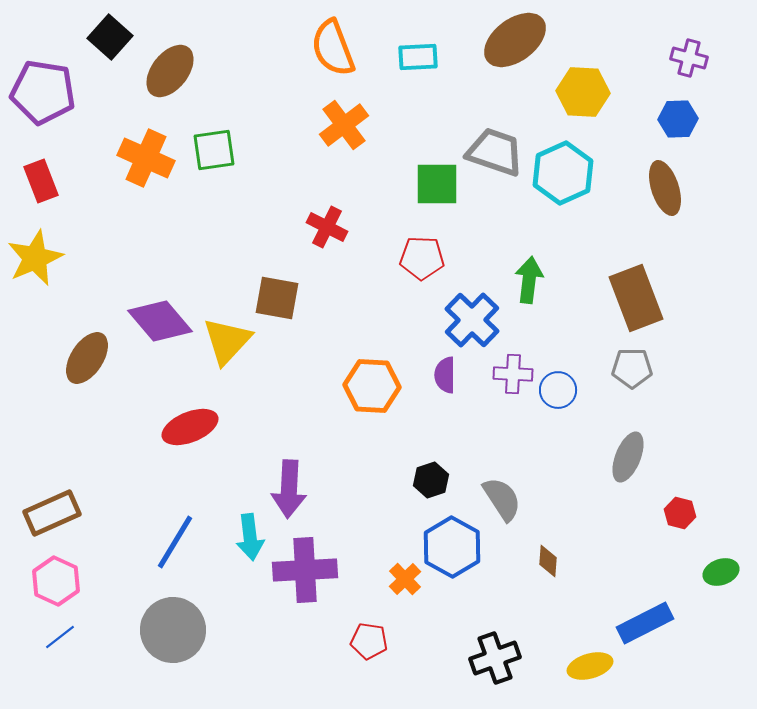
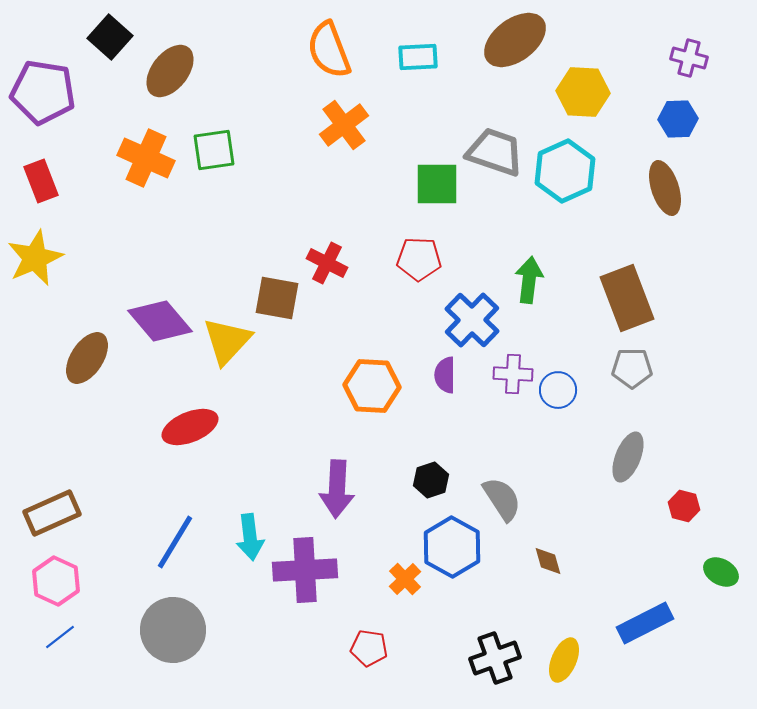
orange semicircle at (333, 48): moved 4 px left, 2 px down
cyan hexagon at (563, 173): moved 2 px right, 2 px up
red cross at (327, 227): moved 36 px down
red pentagon at (422, 258): moved 3 px left, 1 px down
brown rectangle at (636, 298): moved 9 px left
purple arrow at (289, 489): moved 48 px right
red hexagon at (680, 513): moved 4 px right, 7 px up
brown diamond at (548, 561): rotated 20 degrees counterclockwise
green ellipse at (721, 572): rotated 48 degrees clockwise
red pentagon at (369, 641): moved 7 px down
yellow ellipse at (590, 666): moved 26 px left, 6 px up; rotated 51 degrees counterclockwise
